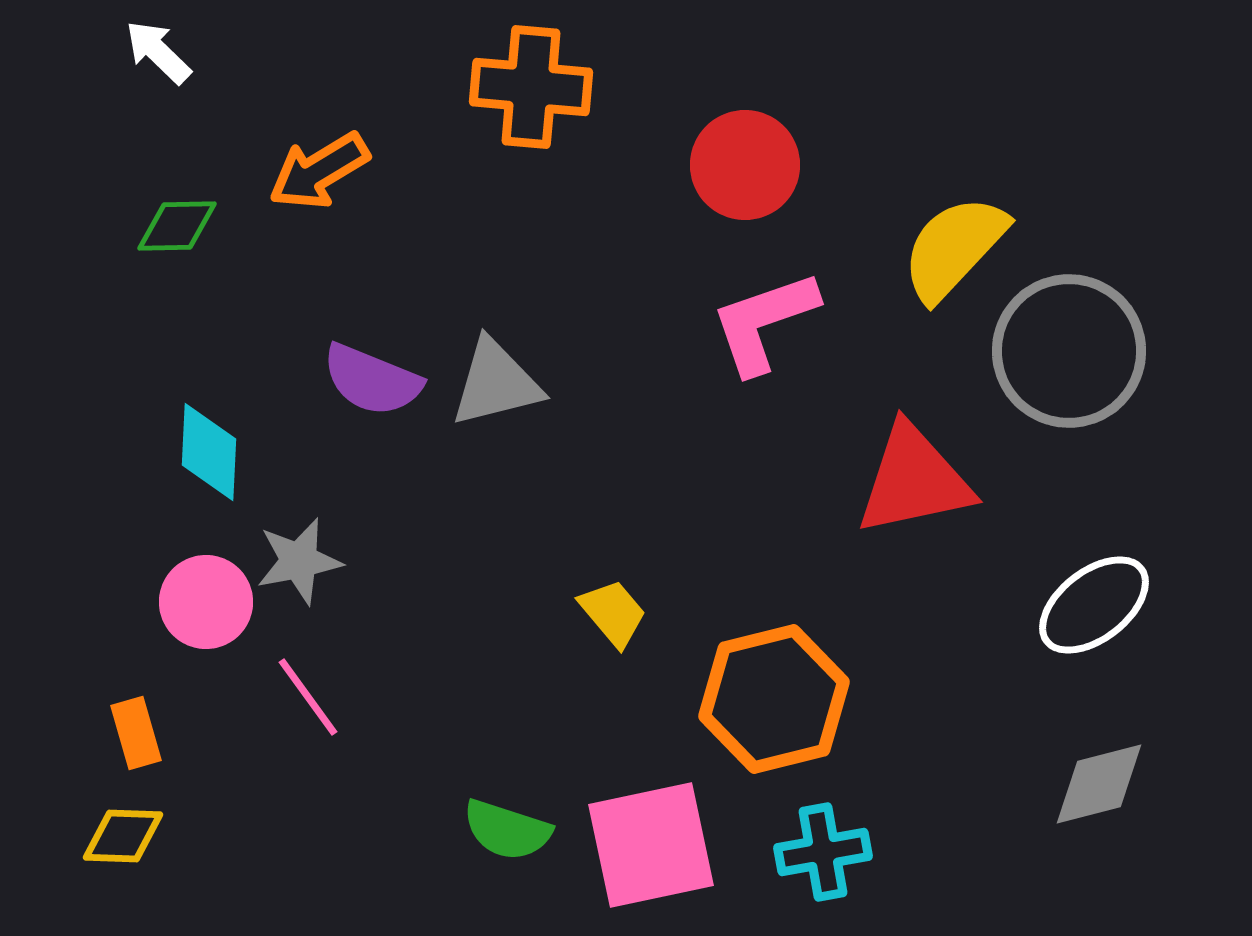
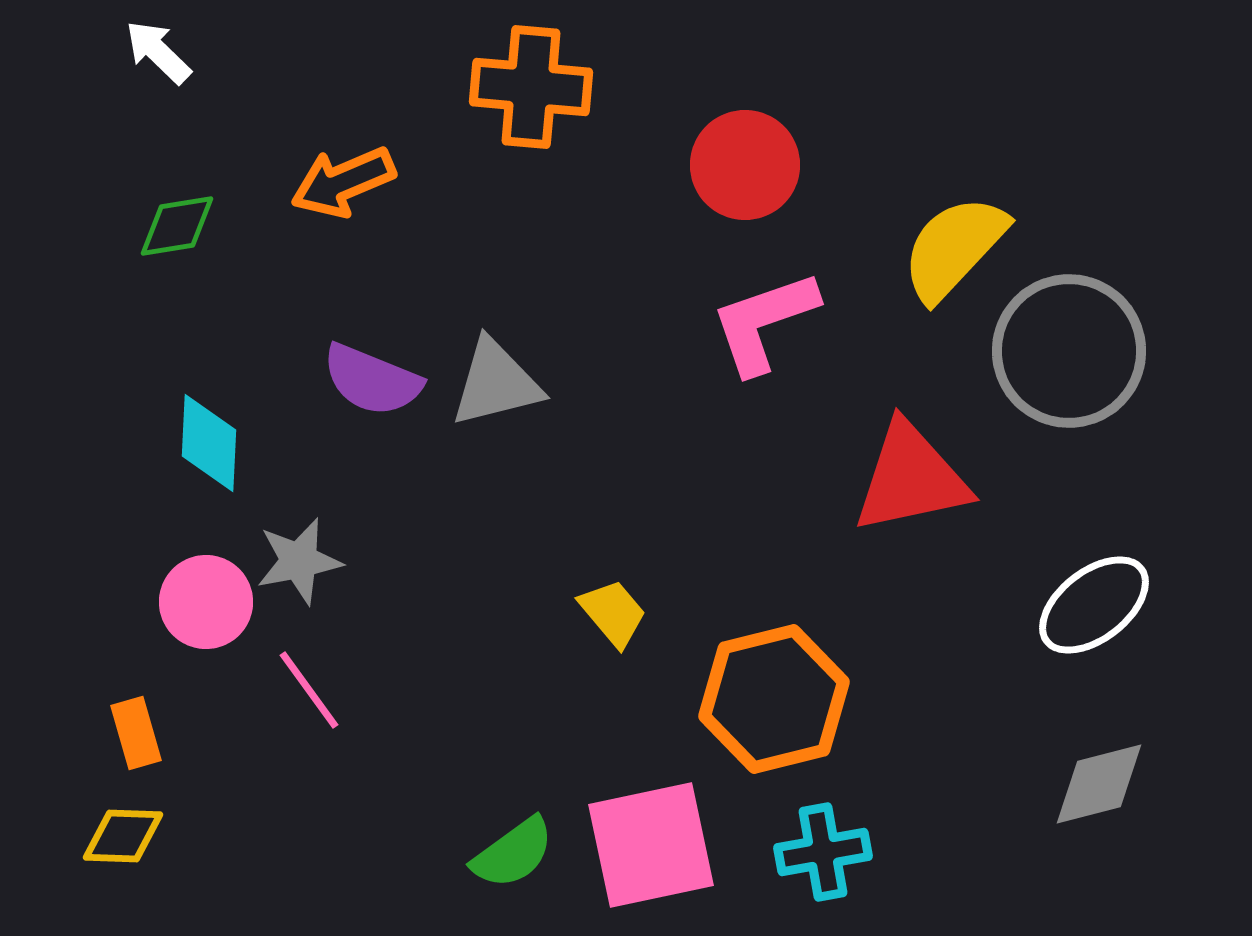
orange arrow: moved 24 px right, 11 px down; rotated 8 degrees clockwise
green diamond: rotated 8 degrees counterclockwise
cyan diamond: moved 9 px up
red triangle: moved 3 px left, 2 px up
pink line: moved 1 px right, 7 px up
green semicircle: moved 6 px right, 23 px down; rotated 54 degrees counterclockwise
